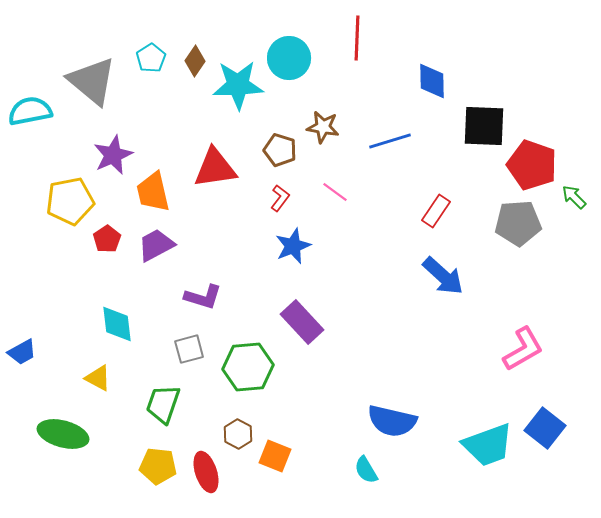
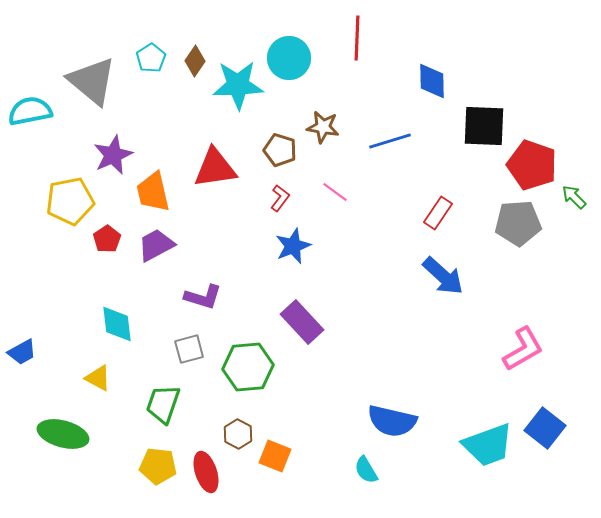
red rectangle at (436, 211): moved 2 px right, 2 px down
